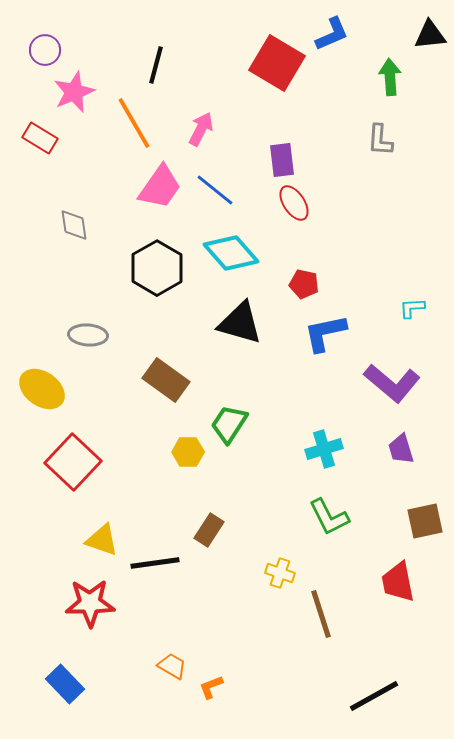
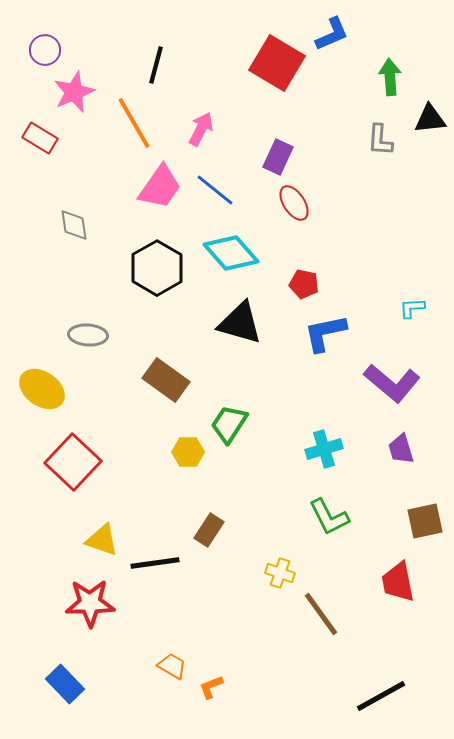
black triangle at (430, 35): moved 84 px down
purple rectangle at (282, 160): moved 4 px left, 3 px up; rotated 32 degrees clockwise
brown line at (321, 614): rotated 18 degrees counterclockwise
black line at (374, 696): moved 7 px right
